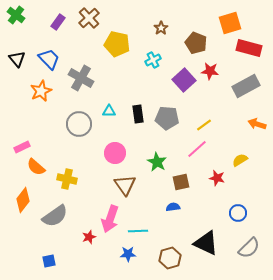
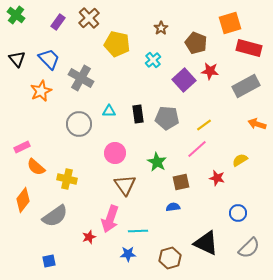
cyan cross at (153, 60): rotated 14 degrees counterclockwise
